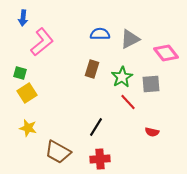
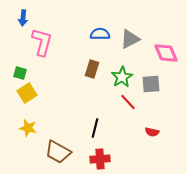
pink L-shape: rotated 36 degrees counterclockwise
pink diamond: rotated 15 degrees clockwise
black line: moved 1 px left, 1 px down; rotated 18 degrees counterclockwise
